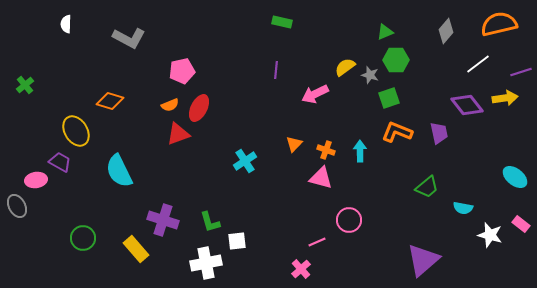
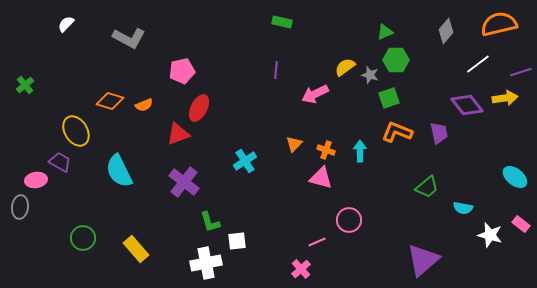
white semicircle at (66, 24): rotated 42 degrees clockwise
orange semicircle at (170, 105): moved 26 px left
gray ellipse at (17, 206): moved 3 px right, 1 px down; rotated 35 degrees clockwise
purple cross at (163, 220): moved 21 px right, 38 px up; rotated 20 degrees clockwise
